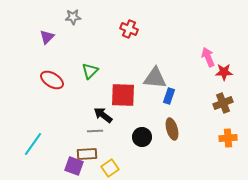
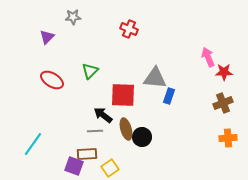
brown ellipse: moved 46 px left
